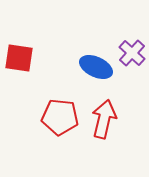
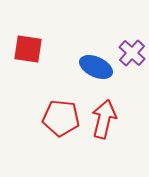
red square: moved 9 px right, 9 px up
red pentagon: moved 1 px right, 1 px down
